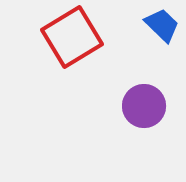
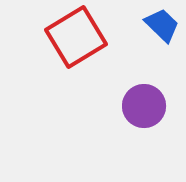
red square: moved 4 px right
